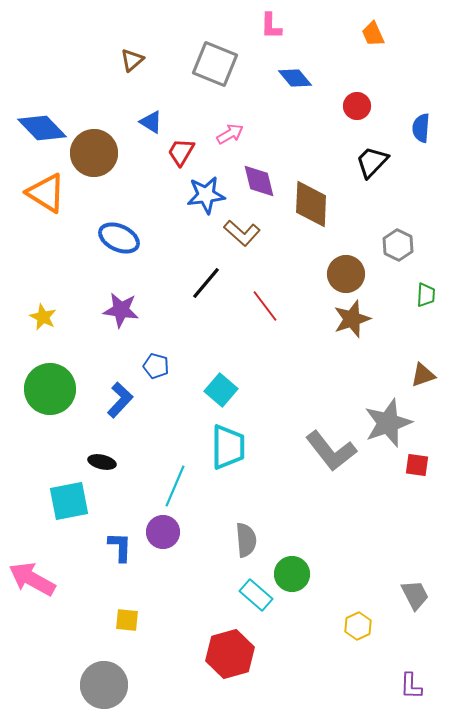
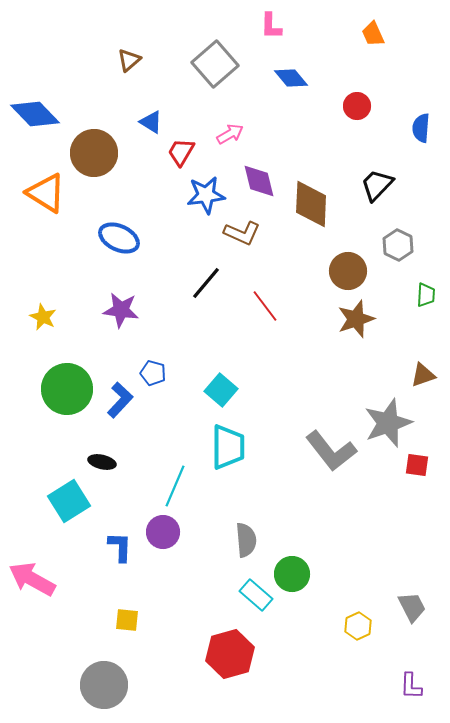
brown triangle at (132, 60): moved 3 px left
gray square at (215, 64): rotated 27 degrees clockwise
blue diamond at (295, 78): moved 4 px left
blue diamond at (42, 128): moved 7 px left, 14 px up
black trapezoid at (372, 162): moved 5 px right, 23 px down
brown L-shape at (242, 233): rotated 18 degrees counterclockwise
brown circle at (346, 274): moved 2 px right, 3 px up
brown star at (352, 319): moved 4 px right
blue pentagon at (156, 366): moved 3 px left, 7 px down
green circle at (50, 389): moved 17 px right
cyan square at (69, 501): rotated 21 degrees counterclockwise
gray trapezoid at (415, 595): moved 3 px left, 12 px down
